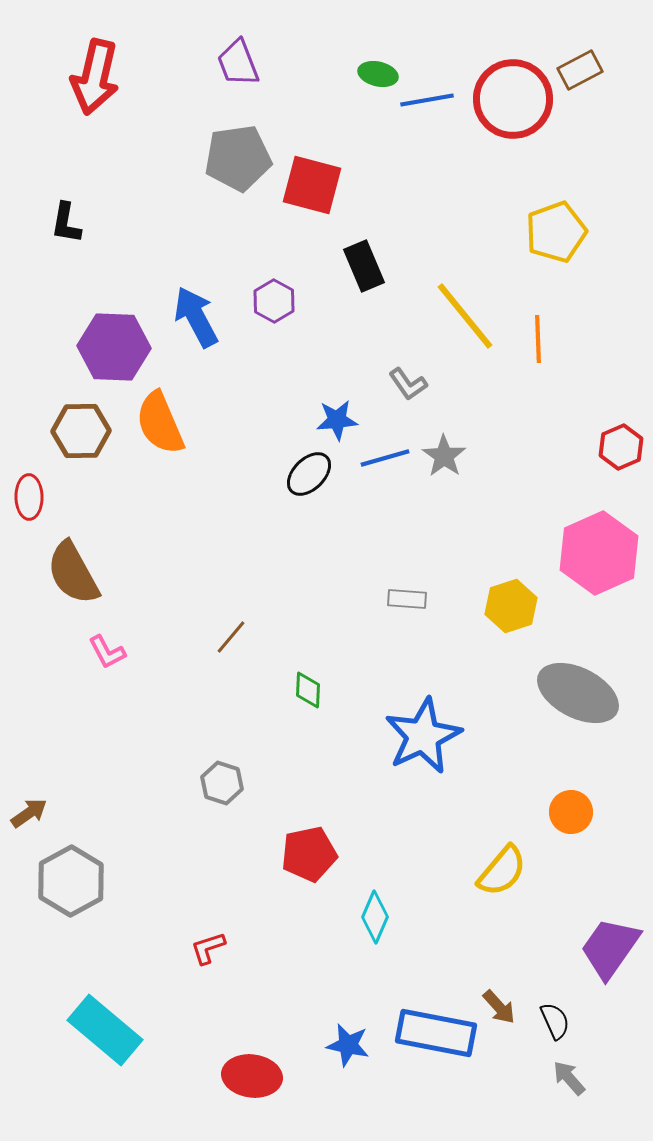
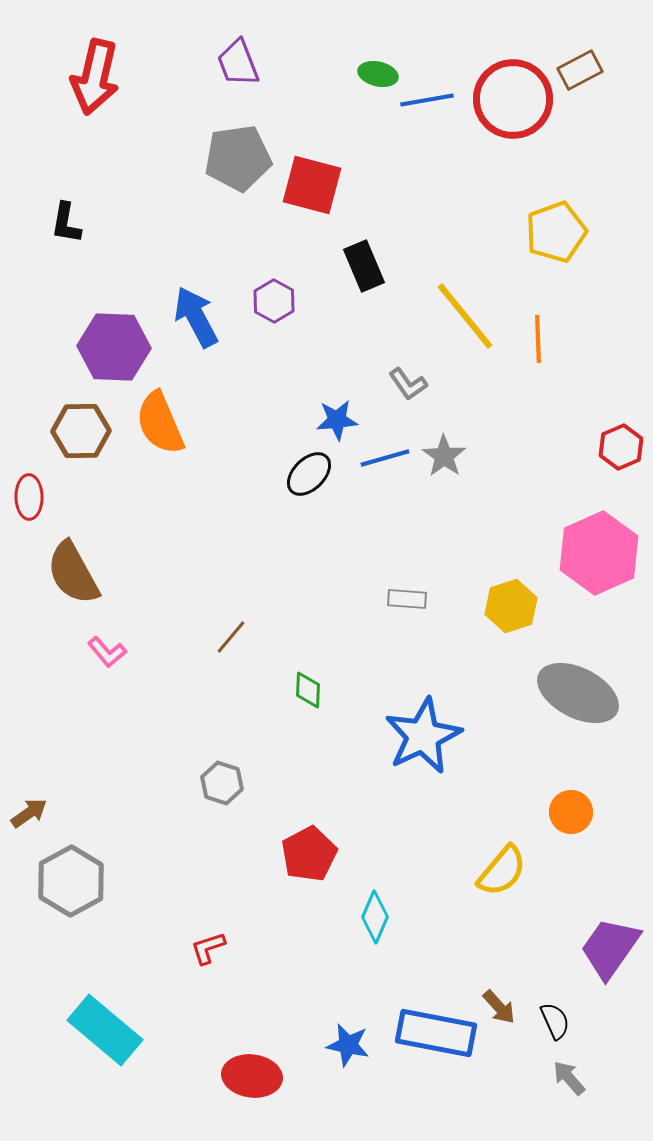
pink L-shape at (107, 652): rotated 12 degrees counterclockwise
red pentagon at (309, 854): rotated 16 degrees counterclockwise
